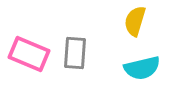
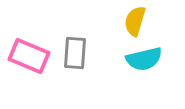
pink rectangle: moved 2 px down
cyan semicircle: moved 2 px right, 9 px up
